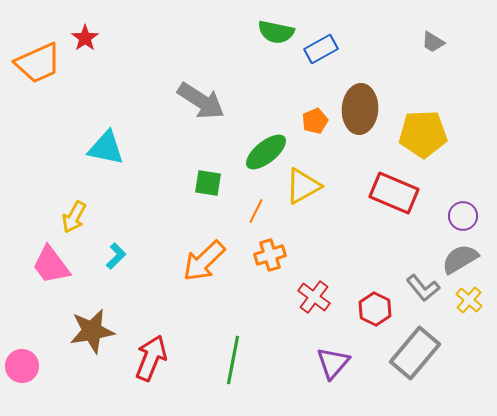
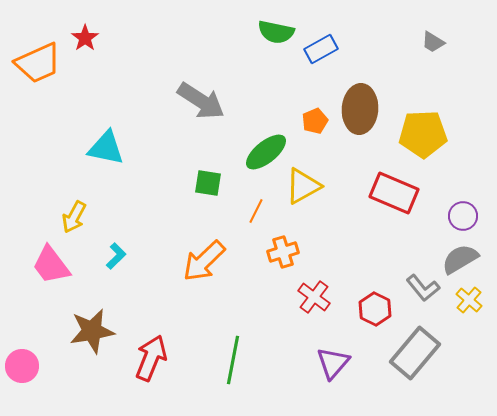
orange cross: moved 13 px right, 3 px up
